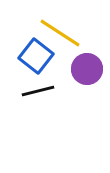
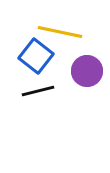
yellow line: moved 1 px up; rotated 21 degrees counterclockwise
purple circle: moved 2 px down
